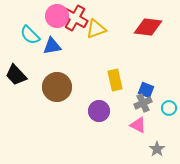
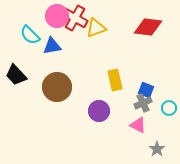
yellow triangle: moved 1 px up
